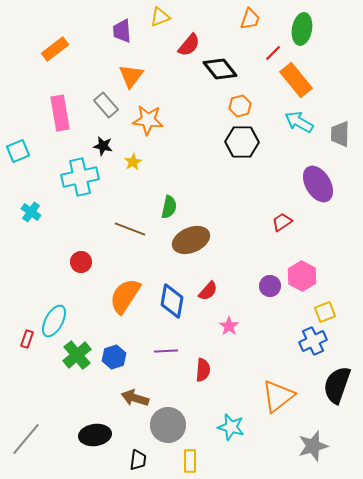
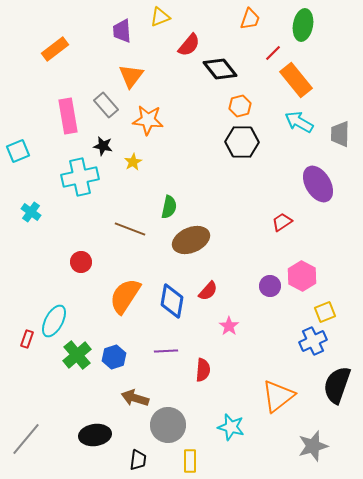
green ellipse at (302, 29): moved 1 px right, 4 px up
pink rectangle at (60, 113): moved 8 px right, 3 px down
